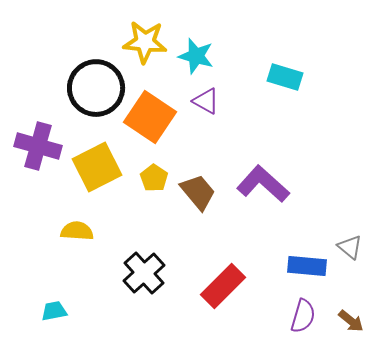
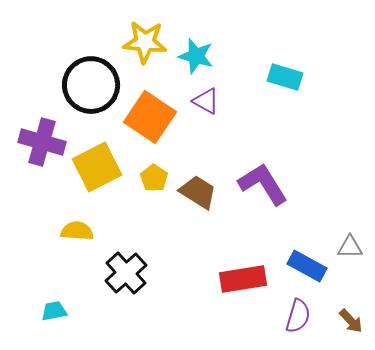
black circle: moved 5 px left, 3 px up
purple cross: moved 4 px right, 4 px up
purple L-shape: rotated 16 degrees clockwise
brown trapezoid: rotated 18 degrees counterclockwise
gray triangle: rotated 40 degrees counterclockwise
blue rectangle: rotated 24 degrees clockwise
black cross: moved 18 px left
red rectangle: moved 20 px right, 7 px up; rotated 36 degrees clockwise
purple semicircle: moved 5 px left
brown arrow: rotated 8 degrees clockwise
